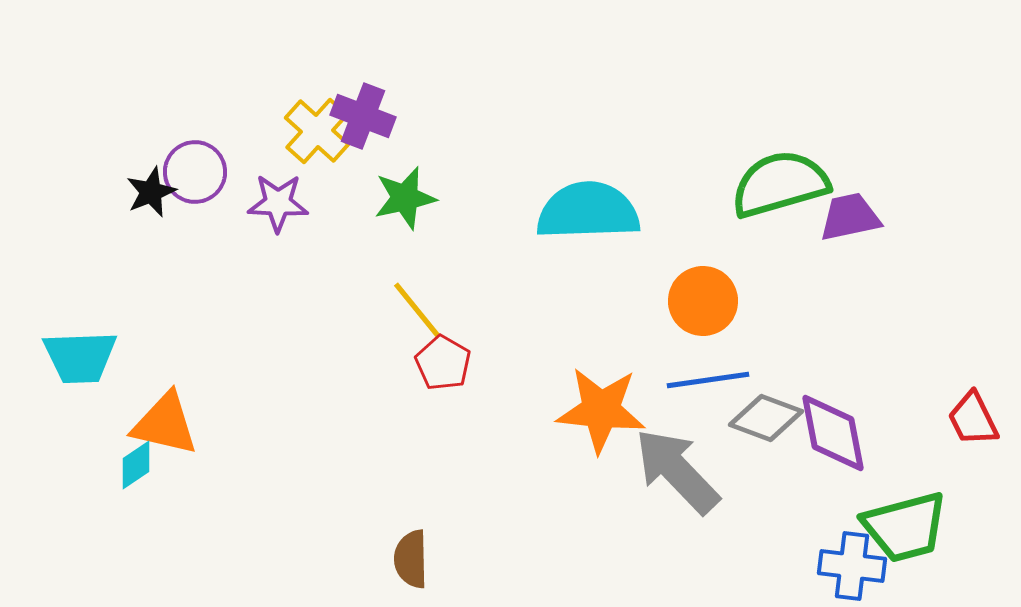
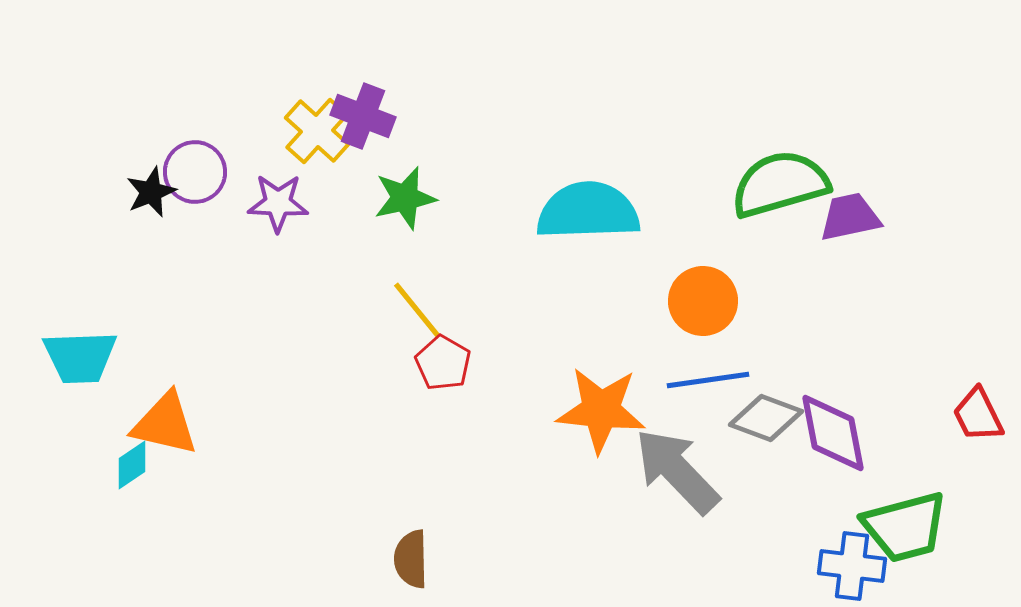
red trapezoid: moved 5 px right, 4 px up
cyan diamond: moved 4 px left
